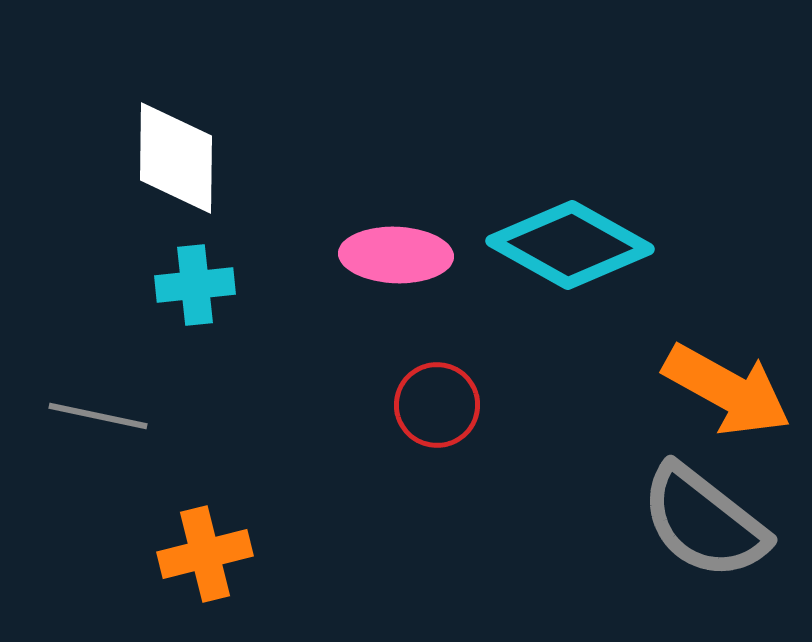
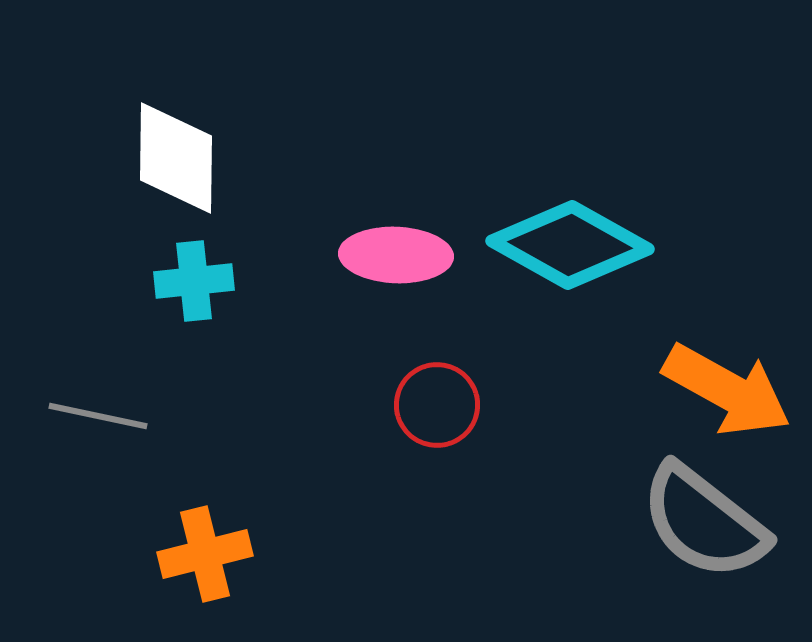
cyan cross: moved 1 px left, 4 px up
